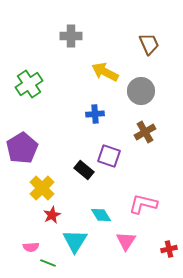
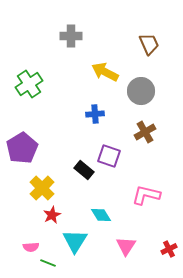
pink L-shape: moved 3 px right, 9 px up
pink triangle: moved 5 px down
red cross: rotated 14 degrees counterclockwise
